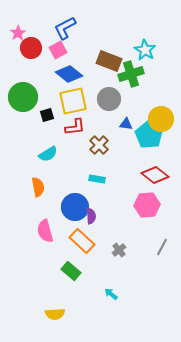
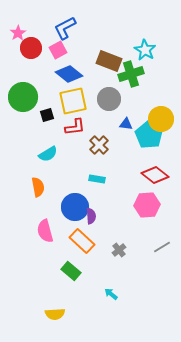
gray line: rotated 30 degrees clockwise
